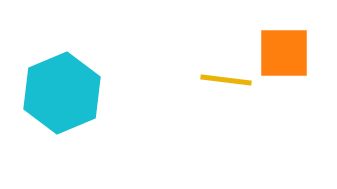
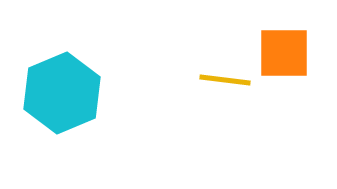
yellow line: moved 1 px left
